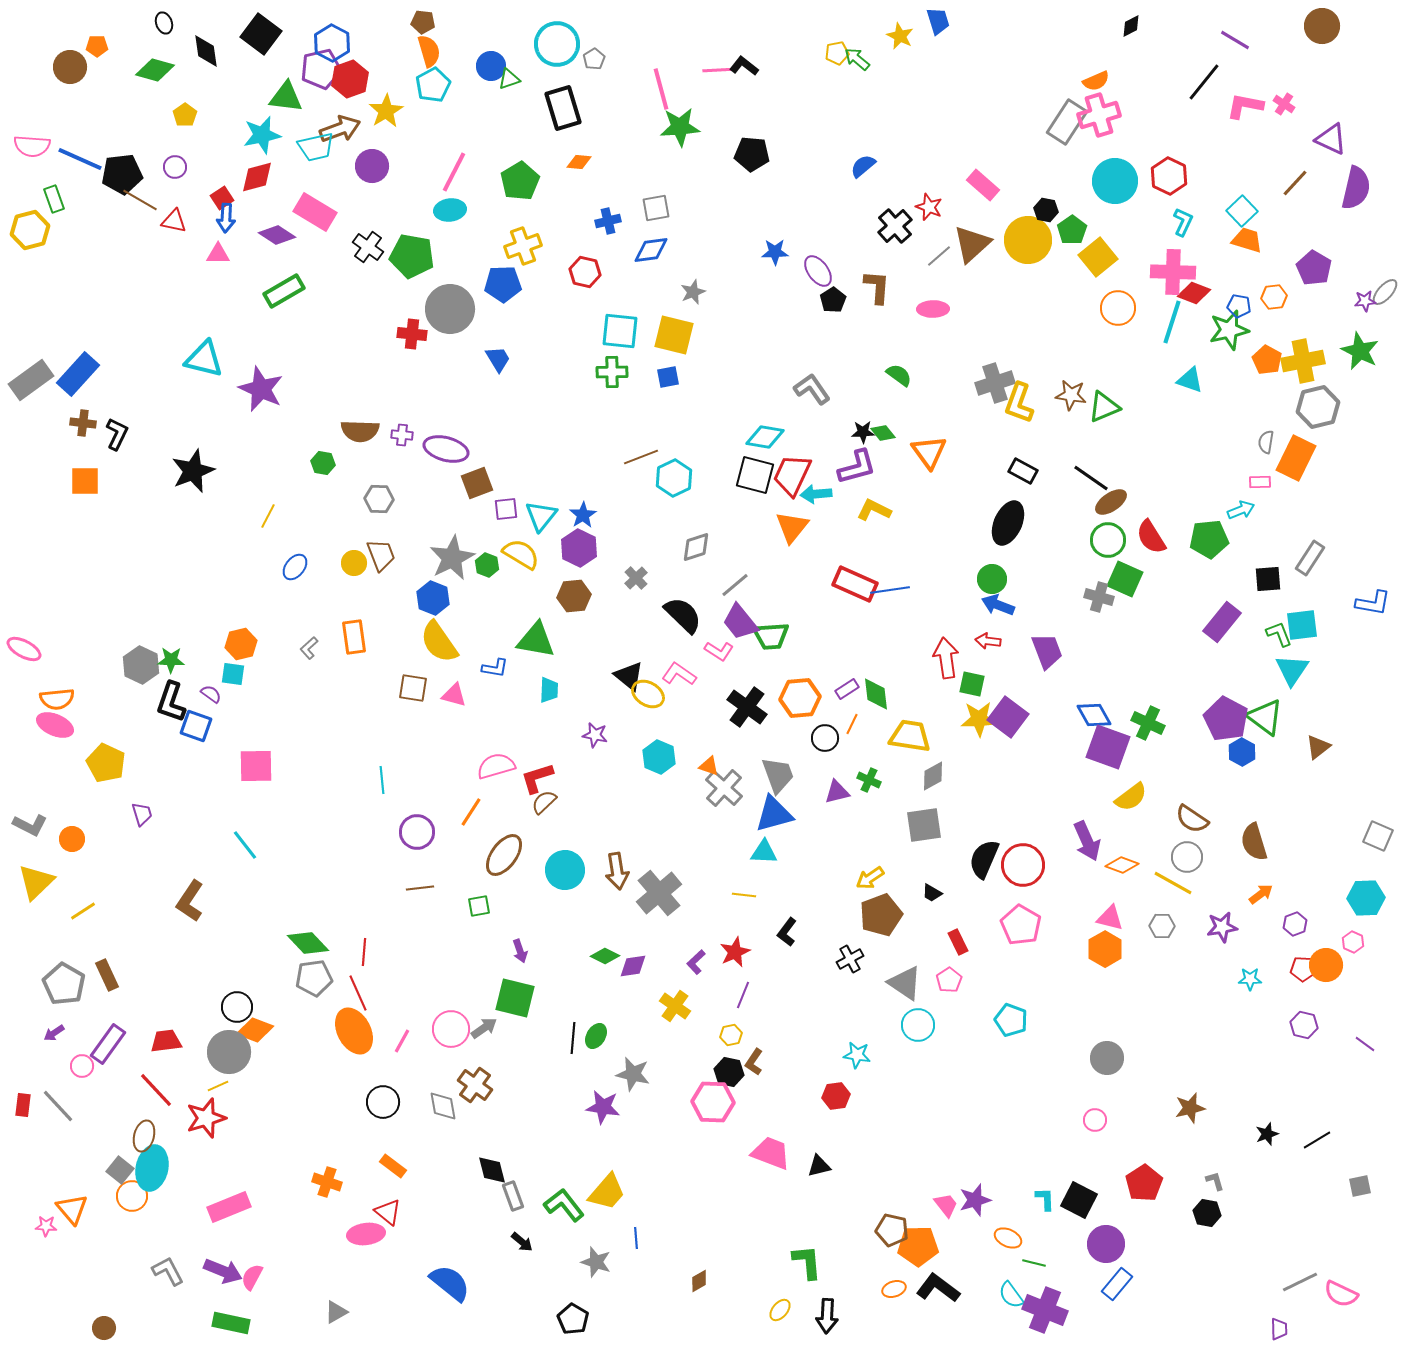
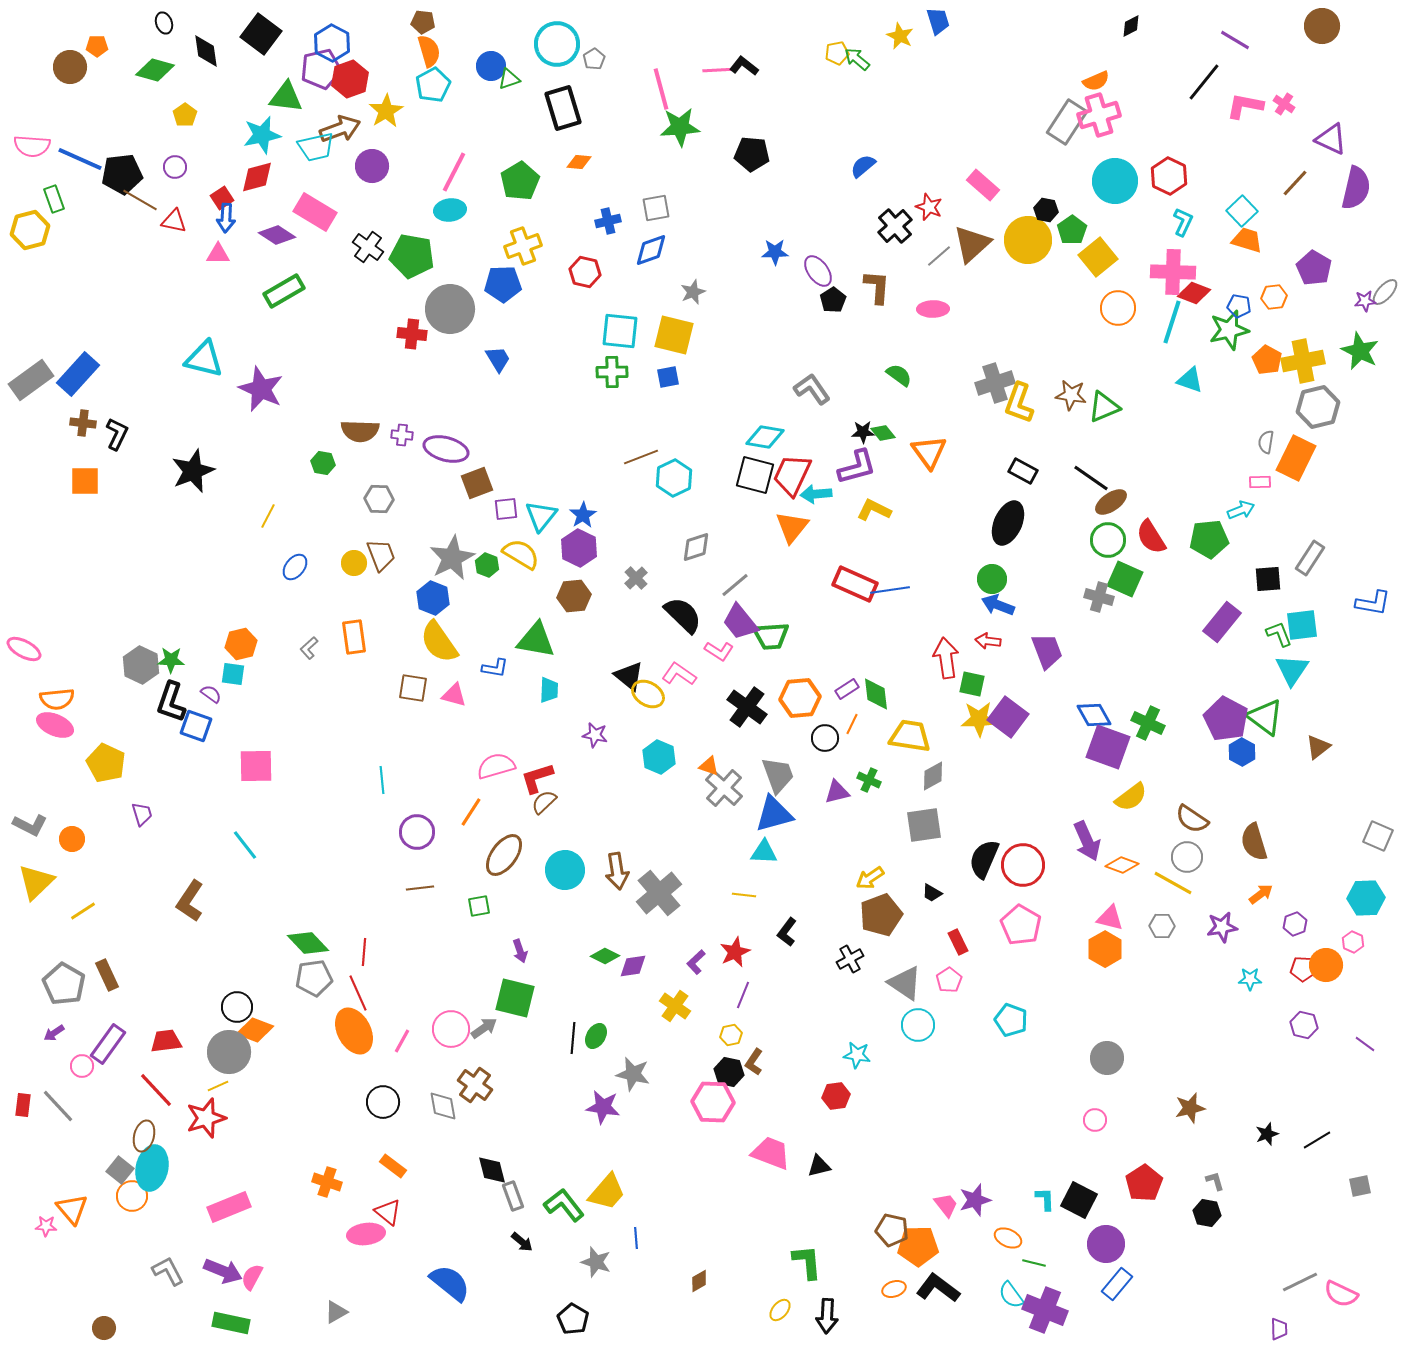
blue diamond at (651, 250): rotated 12 degrees counterclockwise
